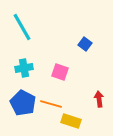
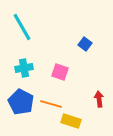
blue pentagon: moved 2 px left, 1 px up
